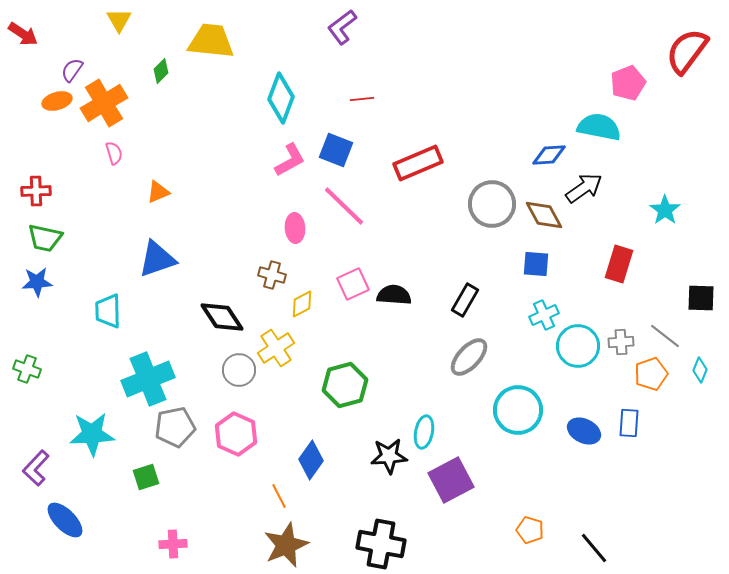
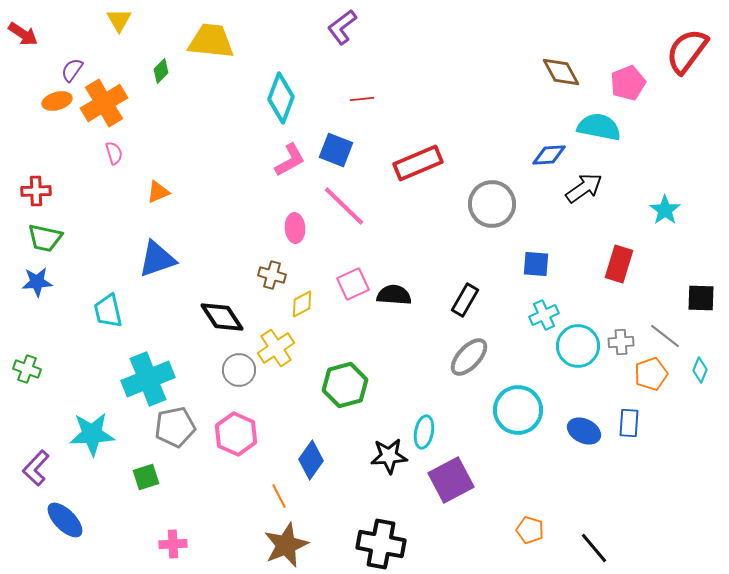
brown diamond at (544, 215): moved 17 px right, 143 px up
cyan trapezoid at (108, 311): rotated 12 degrees counterclockwise
